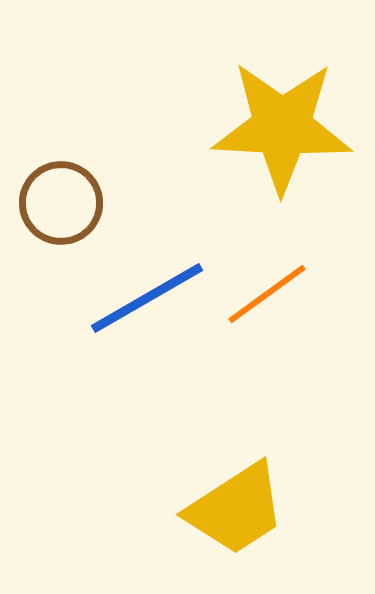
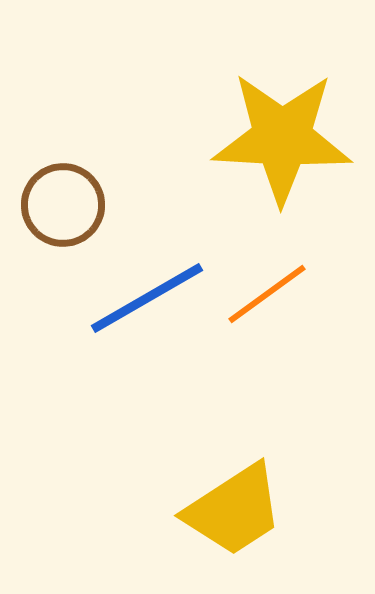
yellow star: moved 11 px down
brown circle: moved 2 px right, 2 px down
yellow trapezoid: moved 2 px left, 1 px down
